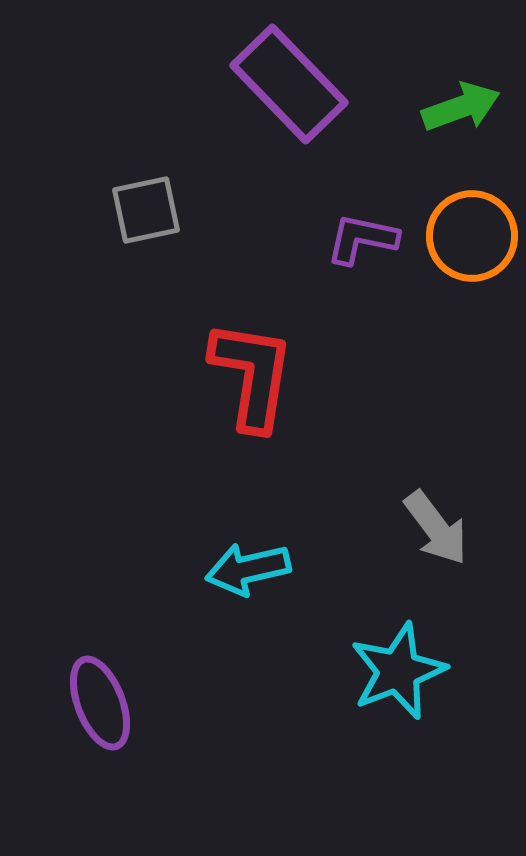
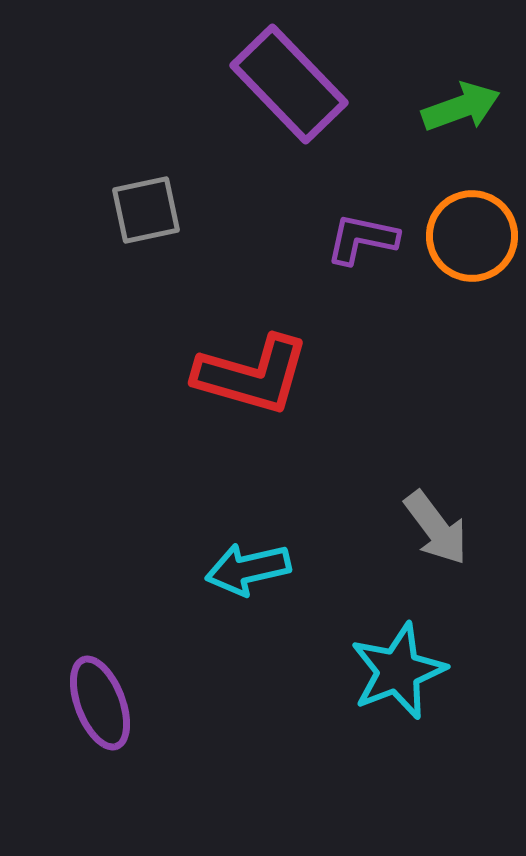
red L-shape: rotated 97 degrees clockwise
